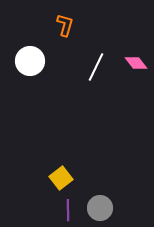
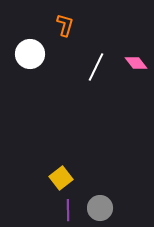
white circle: moved 7 px up
